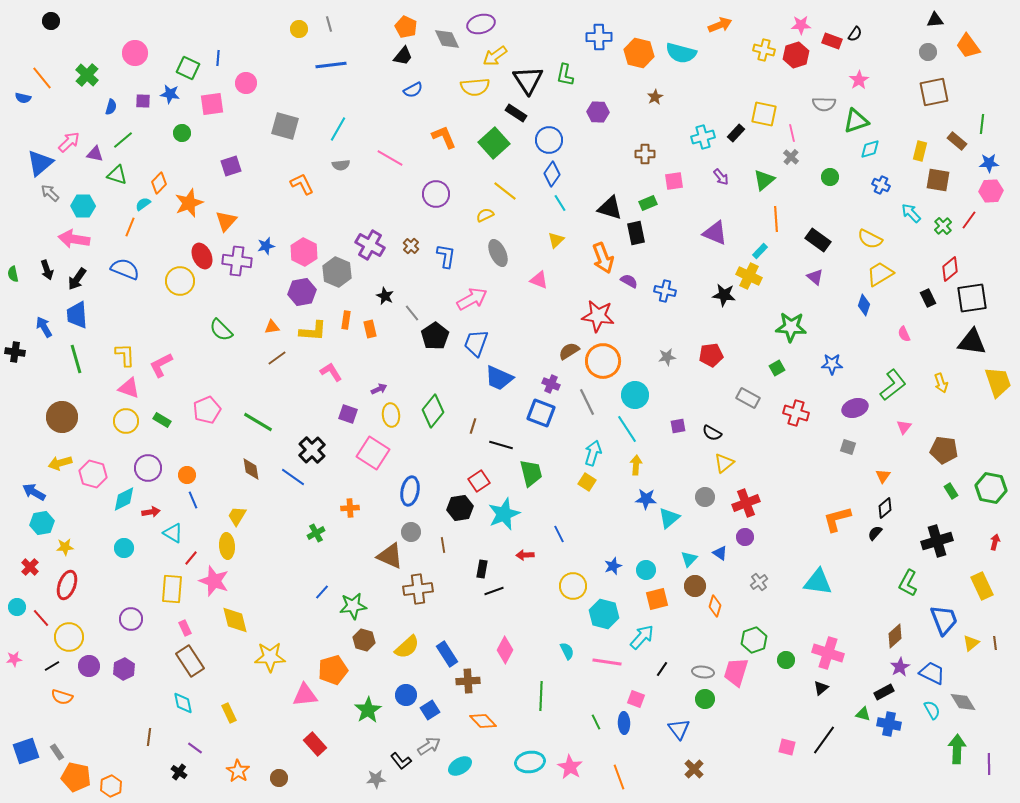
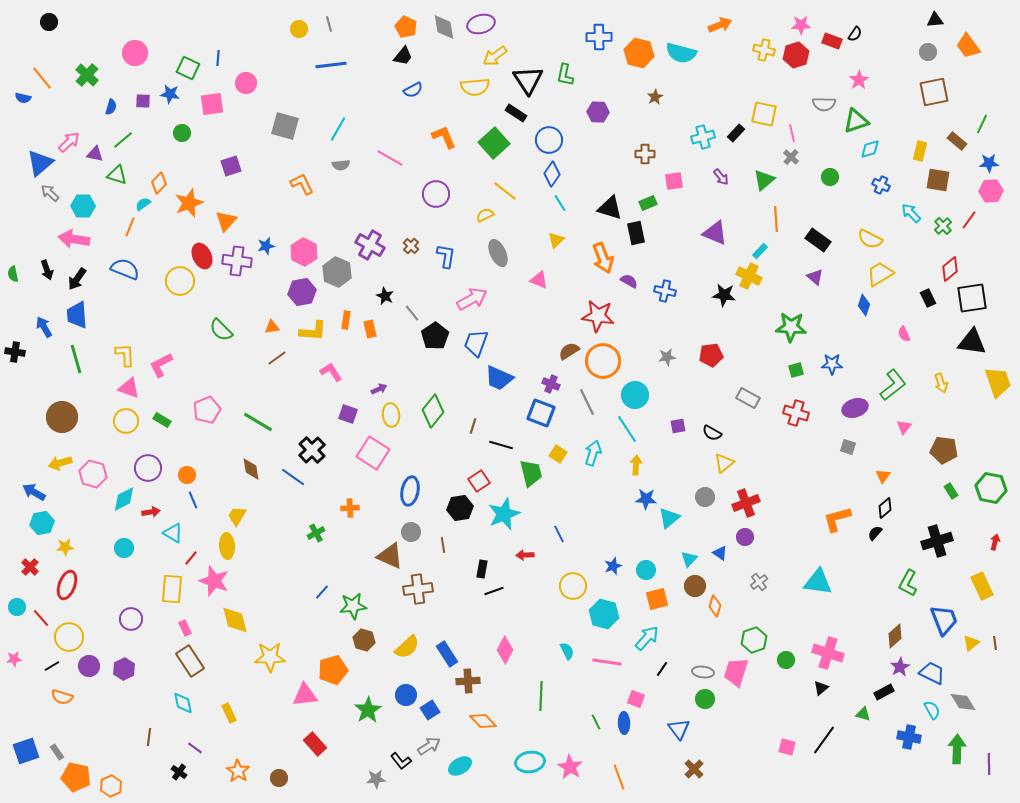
black circle at (51, 21): moved 2 px left, 1 px down
gray diamond at (447, 39): moved 3 px left, 12 px up; rotated 16 degrees clockwise
green line at (982, 124): rotated 18 degrees clockwise
green square at (777, 368): moved 19 px right, 2 px down; rotated 14 degrees clockwise
yellow square at (587, 482): moved 29 px left, 28 px up
cyan arrow at (642, 637): moved 5 px right, 1 px down
blue cross at (889, 724): moved 20 px right, 13 px down
